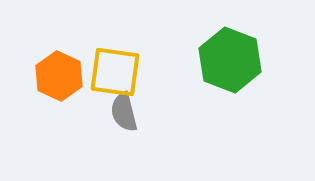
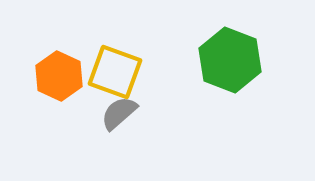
yellow square: rotated 12 degrees clockwise
gray semicircle: moved 5 px left, 1 px down; rotated 63 degrees clockwise
